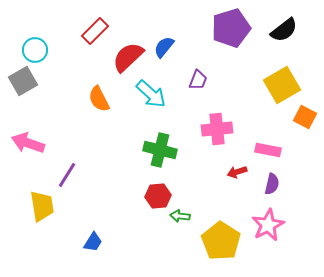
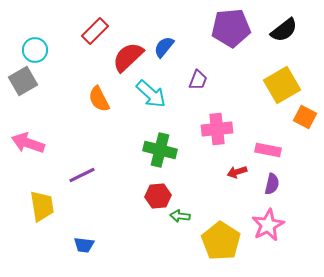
purple pentagon: rotated 12 degrees clockwise
purple line: moved 15 px right; rotated 32 degrees clockwise
blue trapezoid: moved 9 px left, 3 px down; rotated 65 degrees clockwise
